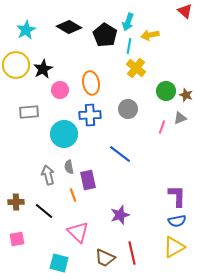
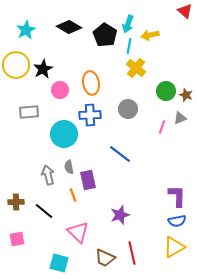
cyan arrow: moved 2 px down
